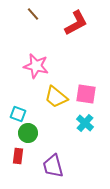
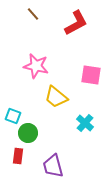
pink square: moved 5 px right, 19 px up
cyan square: moved 5 px left, 2 px down
